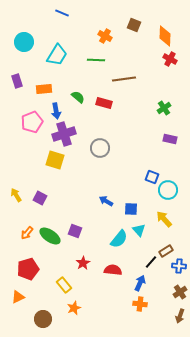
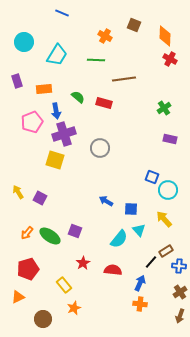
yellow arrow at (16, 195): moved 2 px right, 3 px up
